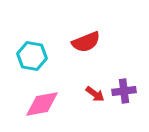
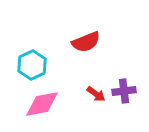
cyan hexagon: moved 9 px down; rotated 24 degrees clockwise
red arrow: moved 1 px right
